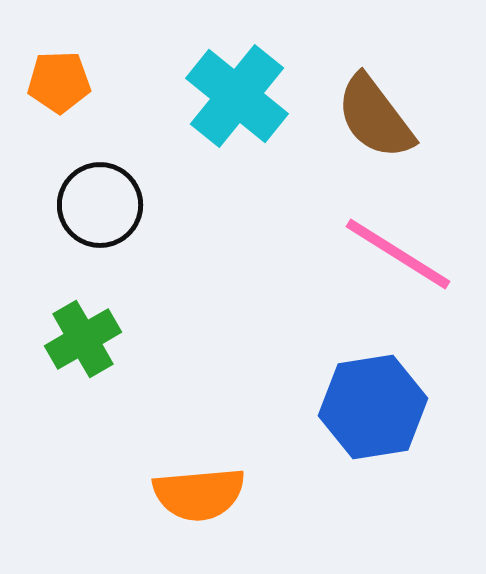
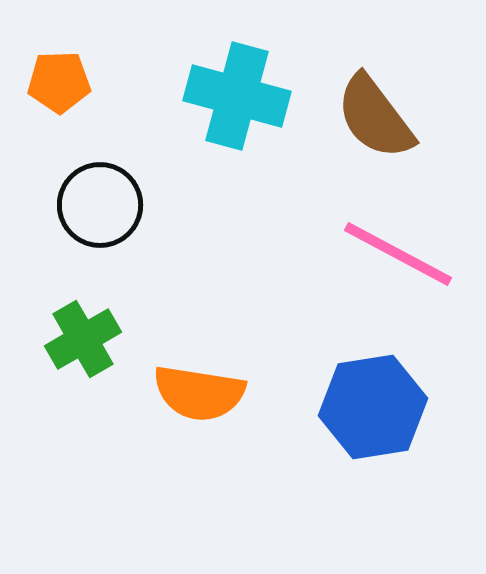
cyan cross: rotated 24 degrees counterclockwise
pink line: rotated 4 degrees counterclockwise
orange semicircle: moved 101 px up; rotated 14 degrees clockwise
